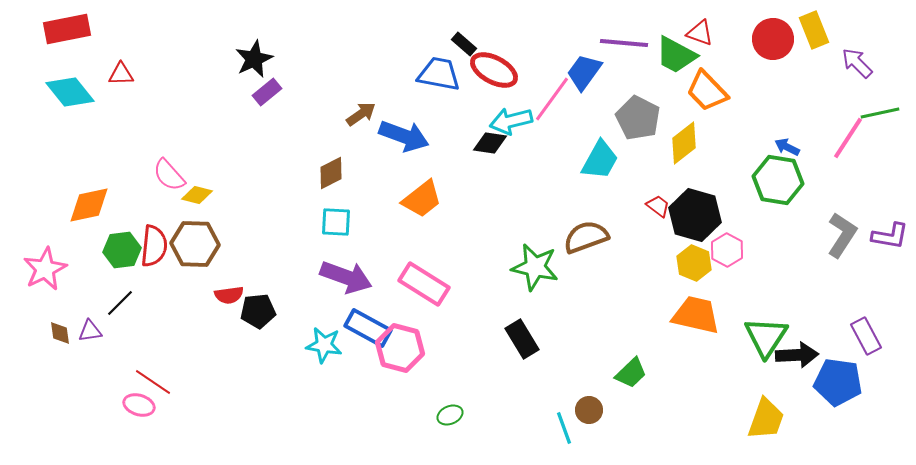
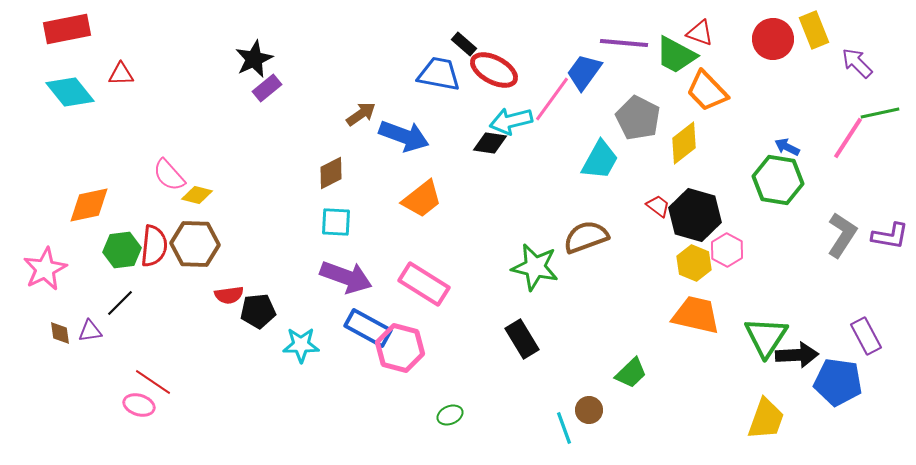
purple rectangle at (267, 92): moved 4 px up
cyan star at (324, 345): moved 23 px left; rotated 9 degrees counterclockwise
